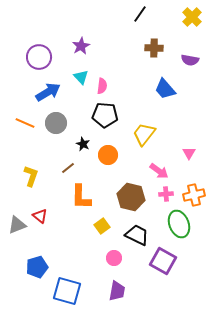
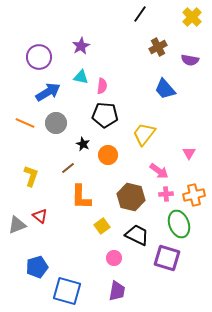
brown cross: moved 4 px right, 1 px up; rotated 30 degrees counterclockwise
cyan triangle: rotated 35 degrees counterclockwise
purple square: moved 4 px right, 3 px up; rotated 12 degrees counterclockwise
